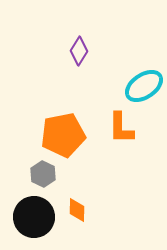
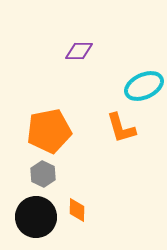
purple diamond: rotated 60 degrees clockwise
cyan ellipse: rotated 9 degrees clockwise
orange L-shape: rotated 16 degrees counterclockwise
orange pentagon: moved 14 px left, 4 px up
black circle: moved 2 px right
